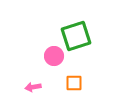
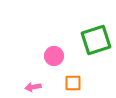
green square: moved 20 px right, 4 px down
orange square: moved 1 px left
